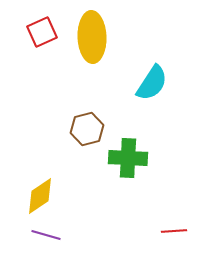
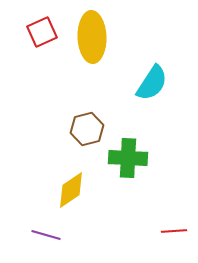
yellow diamond: moved 31 px right, 6 px up
